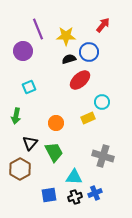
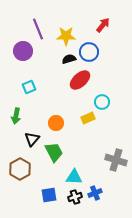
black triangle: moved 2 px right, 4 px up
gray cross: moved 13 px right, 4 px down
